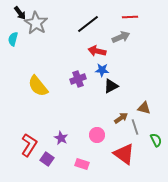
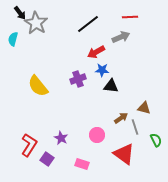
red arrow: moved 1 px left, 1 px down; rotated 42 degrees counterclockwise
black triangle: rotated 35 degrees clockwise
